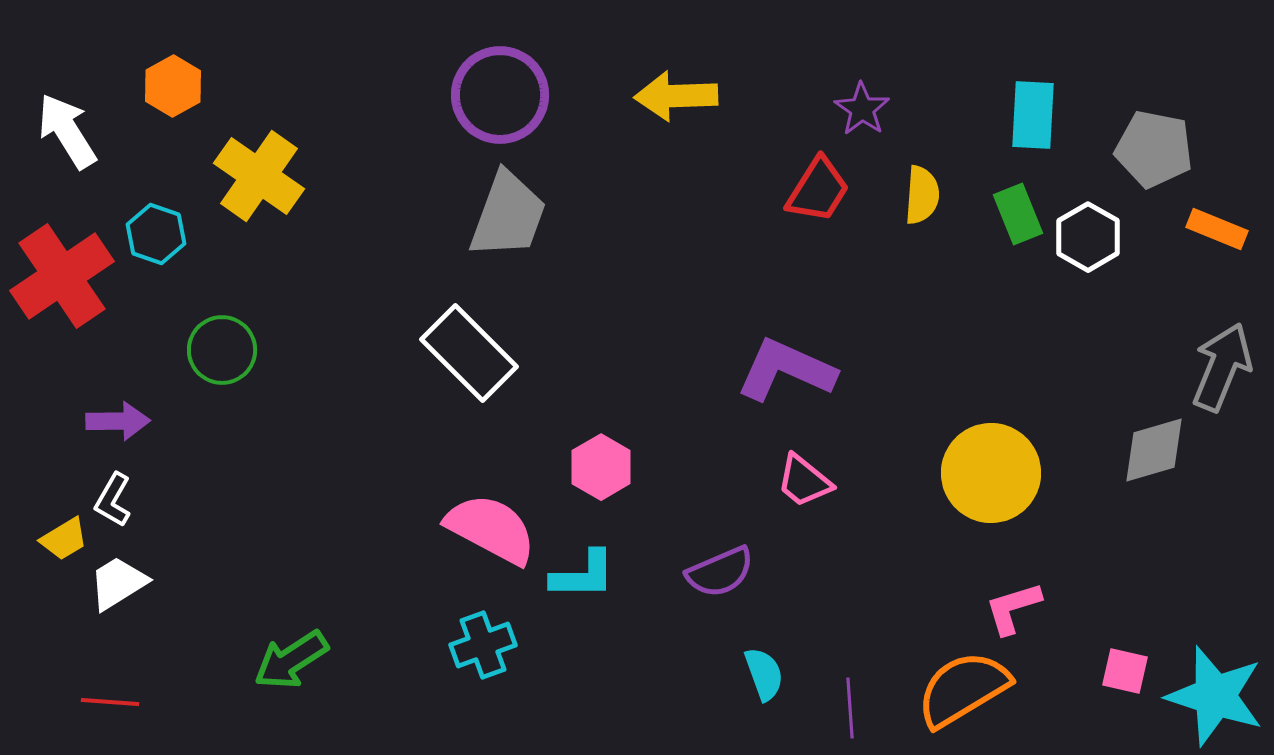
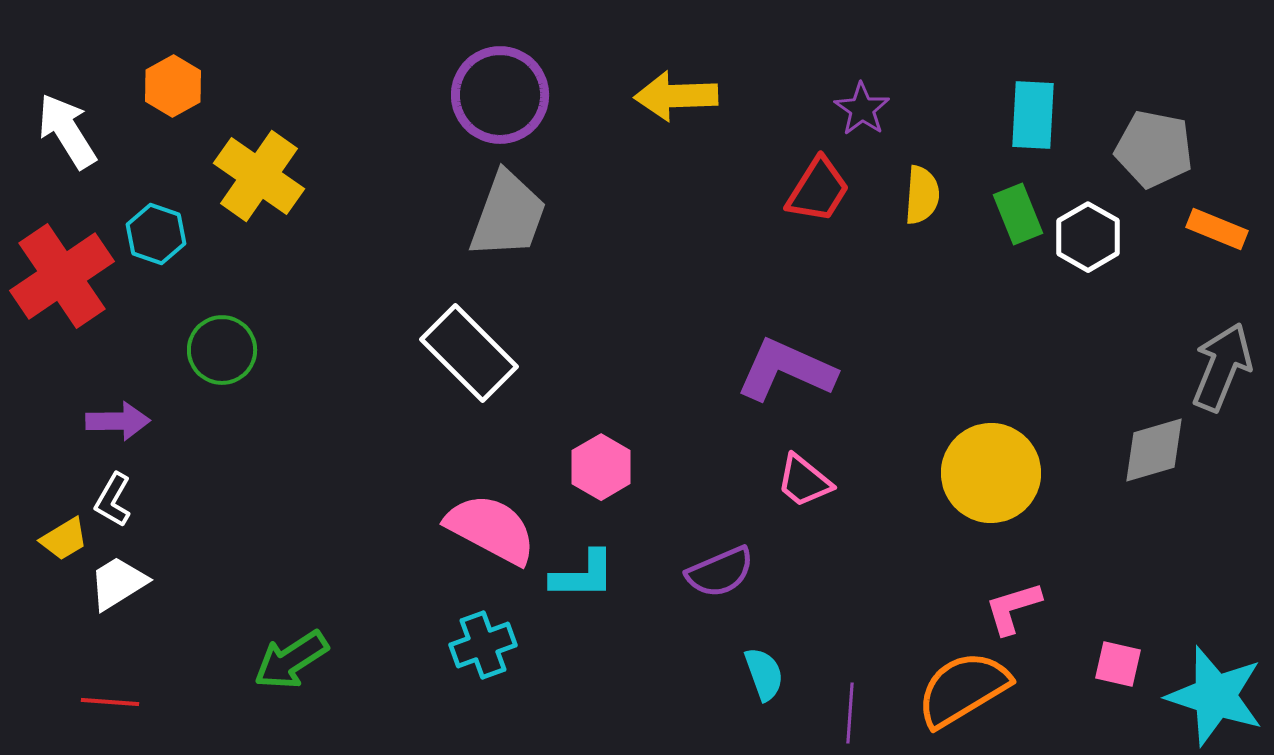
pink square: moved 7 px left, 7 px up
purple line: moved 5 px down; rotated 8 degrees clockwise
